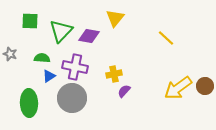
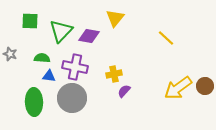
blue triangle: rotated 40 degrees clockwise
green ellipse: moved 5 px right, 1 px up
